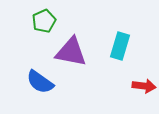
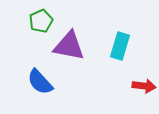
green pentagon: moved 3 px left
purple triangle: moved 2 px left, 6 px up
blue semicircle: rotated 12 degrees clockwise
